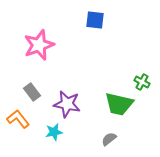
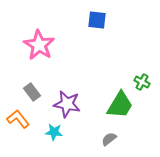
blue square: moved 2 px right
pink star: rotated 20 degrees counterclockwise
green trapezoid: moved 1 px right, 1 px down; rotated 72 degrees counterclockwise
cyan star: rotated 18 degrees clockwise
